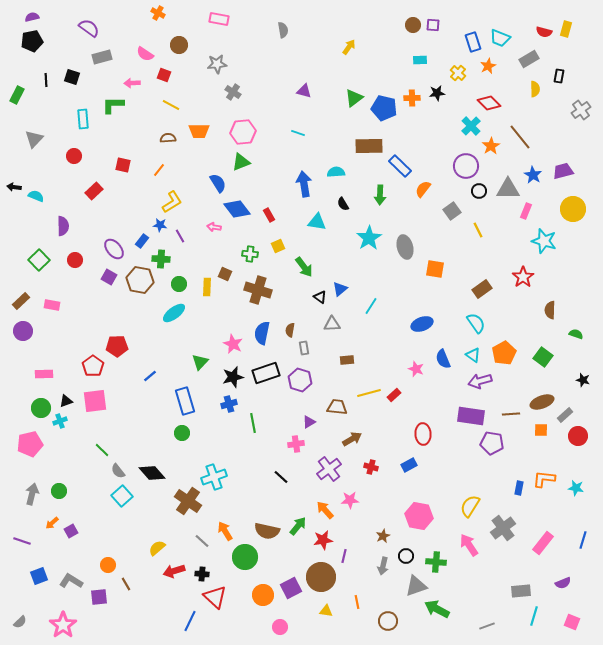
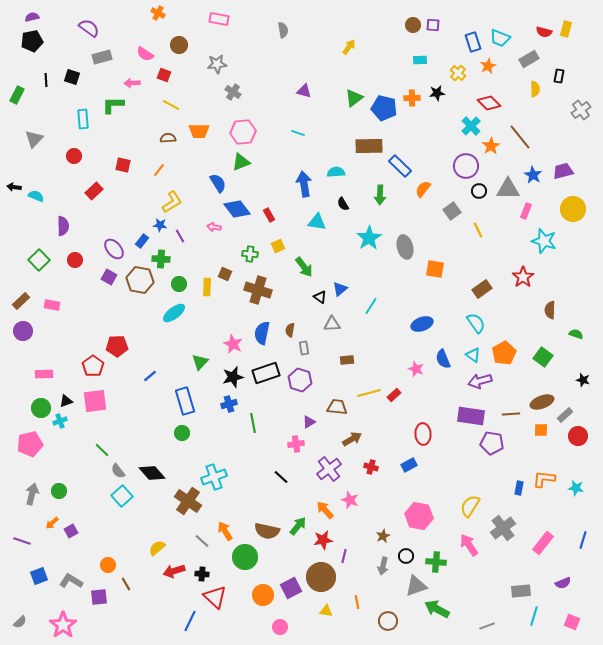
pink star at (350, 500): rotated 24 degrees clockwise
